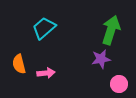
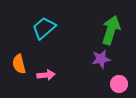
pink arrow: moved 2 px down
